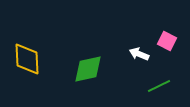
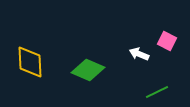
yellow diamond: moved 3 px right, 3 px down
green diamond: moved 1 px down; rotated 36 degrees clockwise
green line: moved 2 px left, 6 px down
